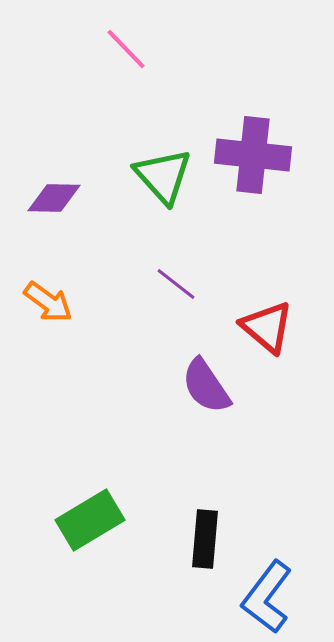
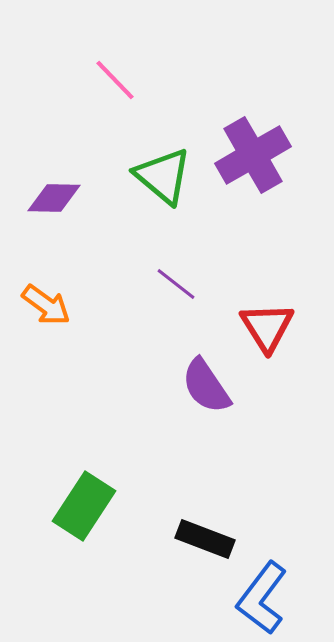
pink line: moved 11 px left, 31 px down
purple cross: rotated 36 degrees counterclockwise
green triangle: rotated 8 degrees counterclockwise
orange arrow: moved 2 px left, 3 px down
red triangle: rotated 18 degrees clockwise
green rectangle: moved 6 px left, 14 px up; rotated 26 degrees counterclockwise
black rectangle: rotated 74 degrees counterclockwise
blue L-shape: moved 5 px left, 1 px down
